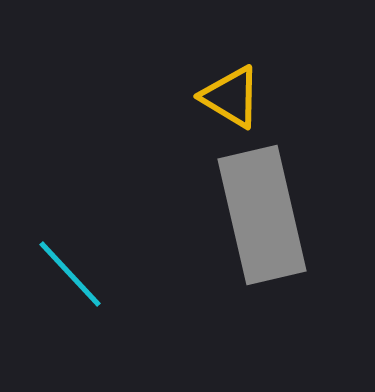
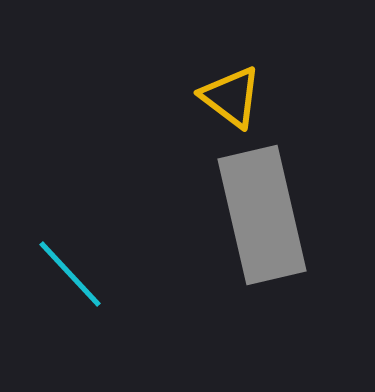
yellow triangle: rotated 6 degrees clockwise
